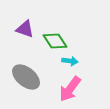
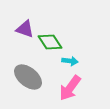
green diamond: moved 5 px left, 1 px down
gray ellipse: moved 2 px right
pink arrow: moved 1 px up
